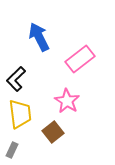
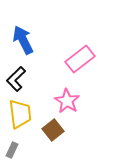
blue arrow: moved 16 px left, 3 px down
brown square: moved 2 px up
